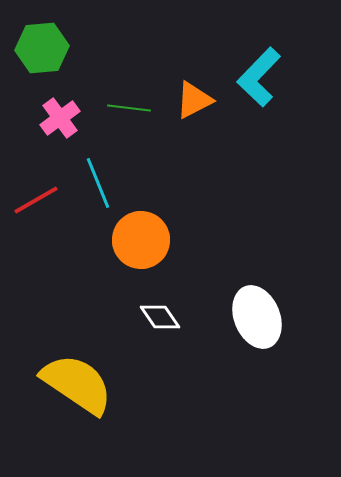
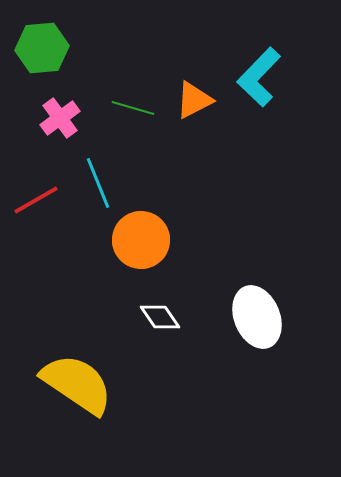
green line: moved 4 px right; rotated 9 degrees clockwise
